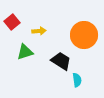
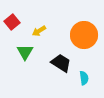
yellow arrow: rotated 152 degrees clockwise
green triangle: rotated 42 degrees counterclockwise
black trapezoid: moved 2 px down
cyan semicircle: moved 7 px right, 2 px up
